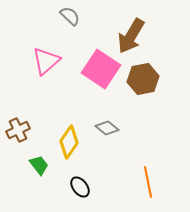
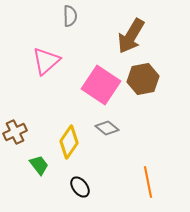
gray semicircle: rotated 45 degrees clockwise
pink square: moved 16 px down
brown cross: moved 3 px left, 2 px down
